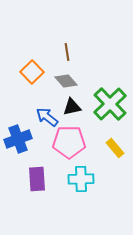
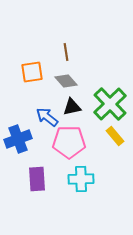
brown line: moved 1 px left
orange square: rotated 35 degrees clockwise
yellow rectangle: moved 12 px up
